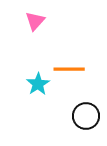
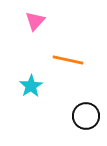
orange line: moved 1 px left, 9 px up; rotated 12 degrees clockwise
cyan star: moved 7 px left, 2 px down
